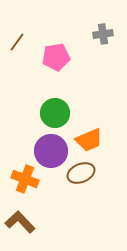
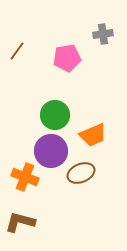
brown line: moved 9 px down
pink pentagon: moved 11 px right, 1 px down
green circle: moved 2 px down
orange trapezoid: moved 4 px right, 5 px up
orange cross: moved 2 px up
brown L-shape: rotated 32 degrees counterclockwise
